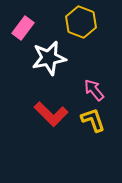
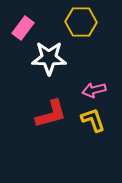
yellow hexagon: rotated 20 degrees counterclockwise
white star: rotated 12 degrees clockwise
pink arrow: rotated 65 degrees counterclockwise
red L-shape: rotated 60 degrees counterclockwise
